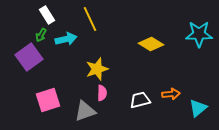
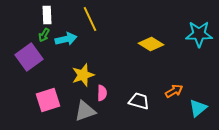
white rectangle: rotated 30 degrees clockwise
green arrow: moved 3 px right
yellow star: moved 14 px left, 6 px down
orange arrow: moved 3 px right, 3 px up; rotated 24 degrees counterclockwise
white trapezoid: moved 1 px left, 1 px down; rotated 30 degrees clockwise
